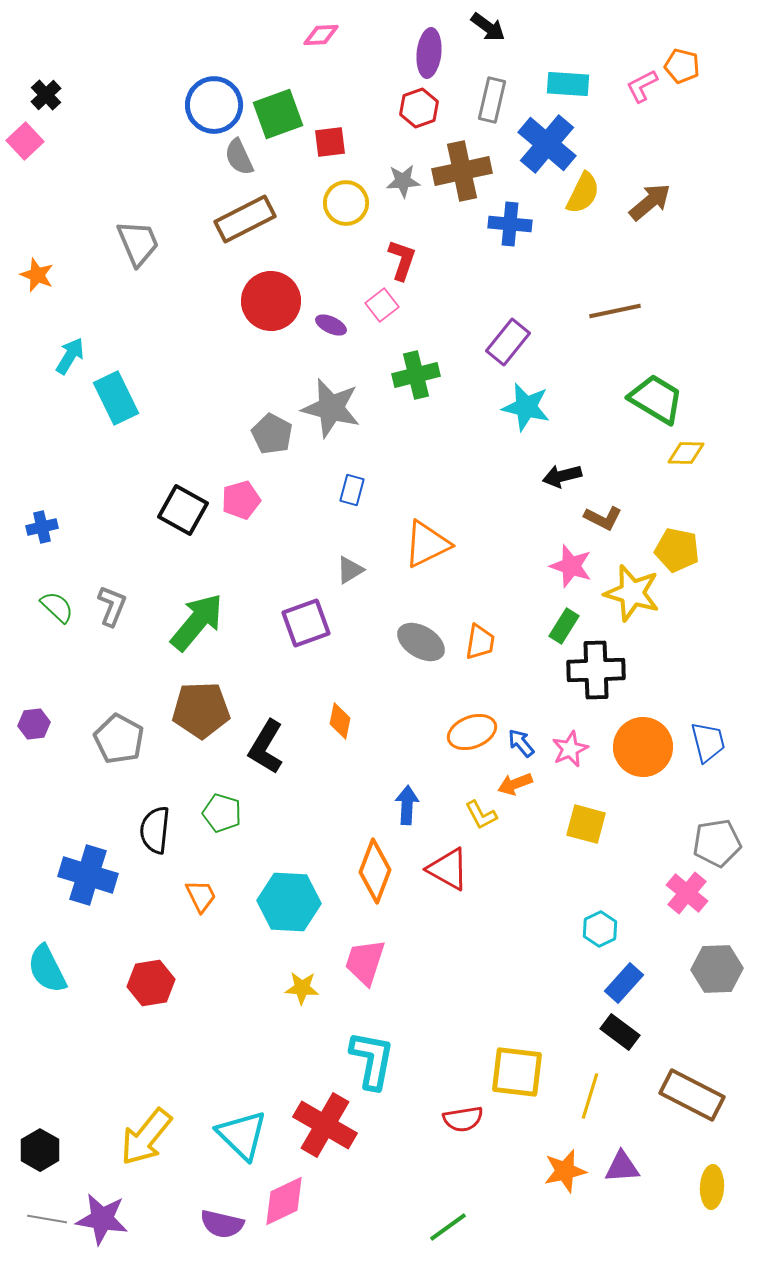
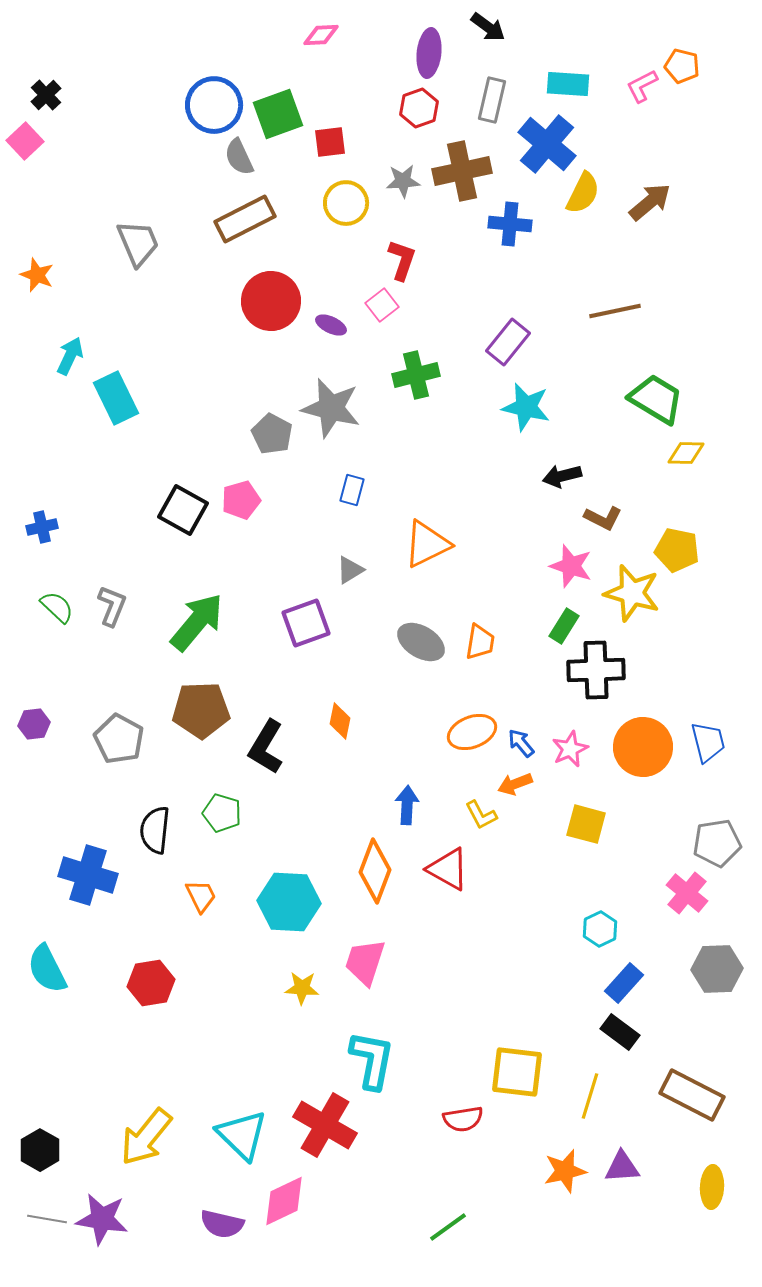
cyan arrow at (70, 356): rotated 6 degrees counterclockwise
